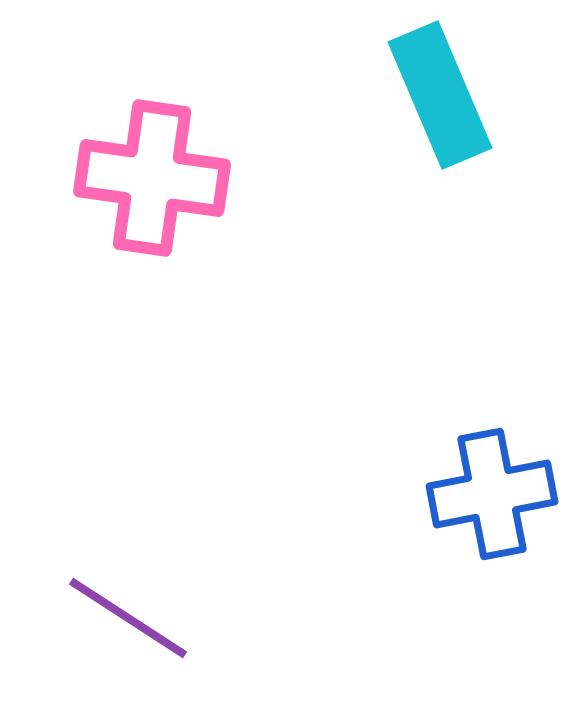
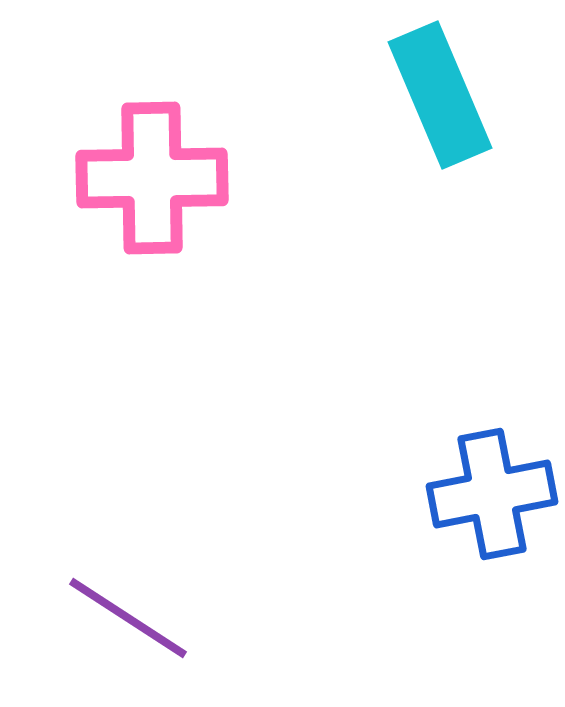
pink cross: rotated 9 degrees counterclockwise
